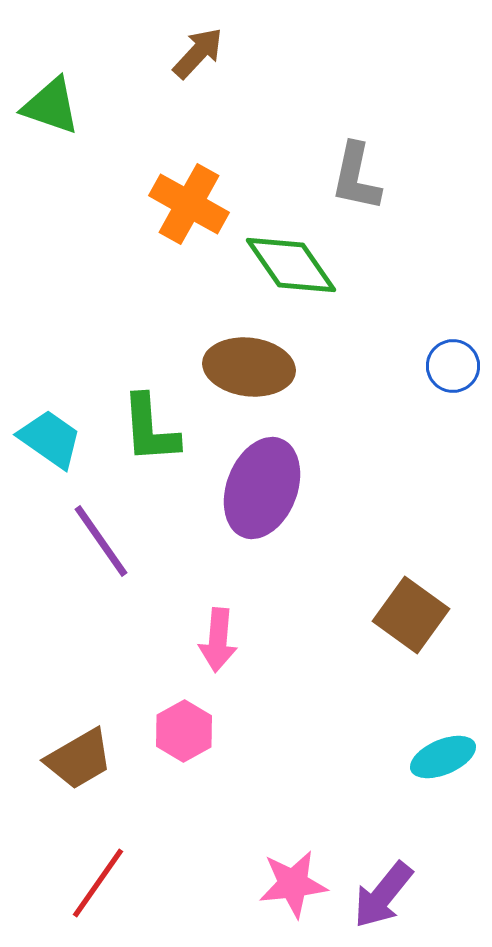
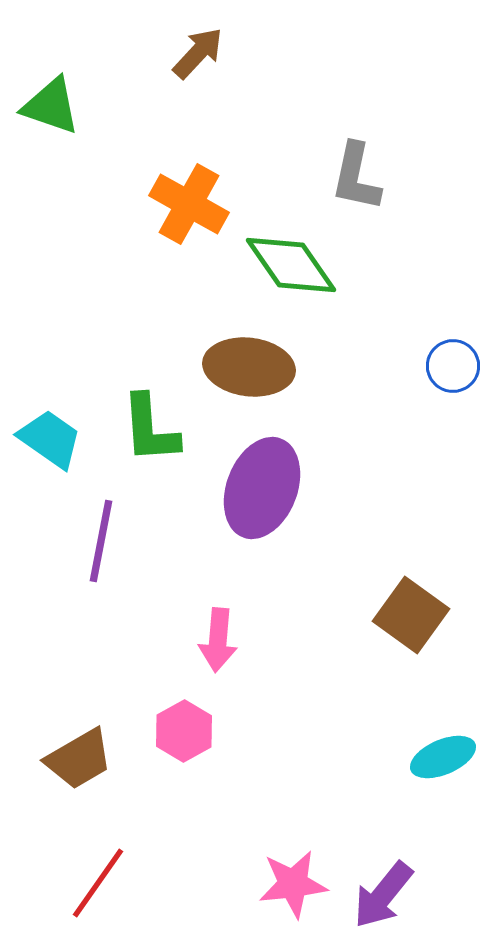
purple line: rotated 46 degrees clockwise
